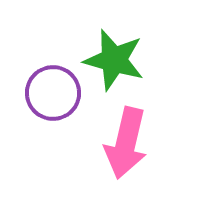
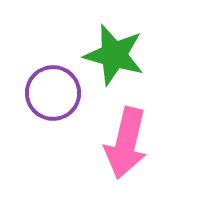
green star: moved 5 px up
